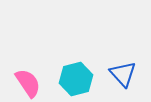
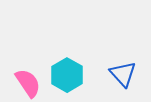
cyan hexagon: moved 9 px left, 4 px up; rotated 16 degrees counterclockwise
